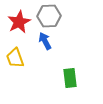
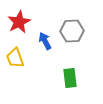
gray hexagon: moved 23 px right, 15 px down
